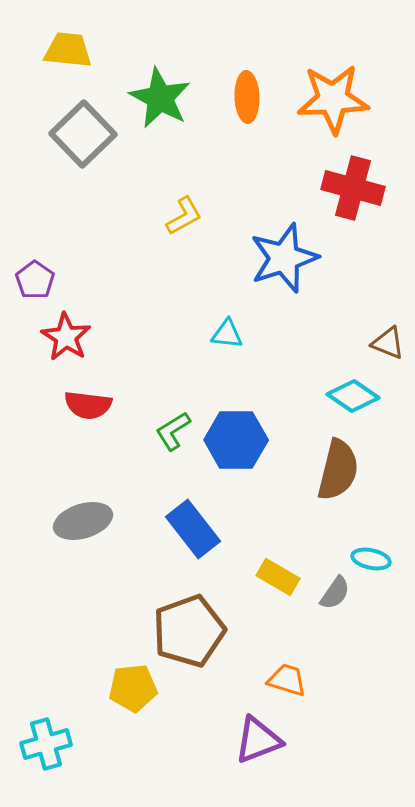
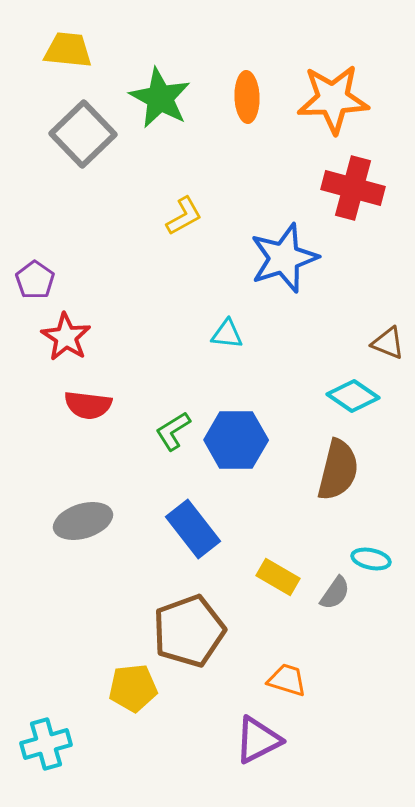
purple triangle: rotated 6 degrees counterclockwise
